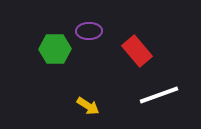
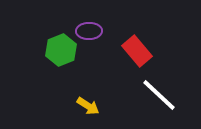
green hexagon: moved 6 px right, 1 px down; rotated 20 degrees counterclockwise
white line: rotated 63 degrees clockwise
